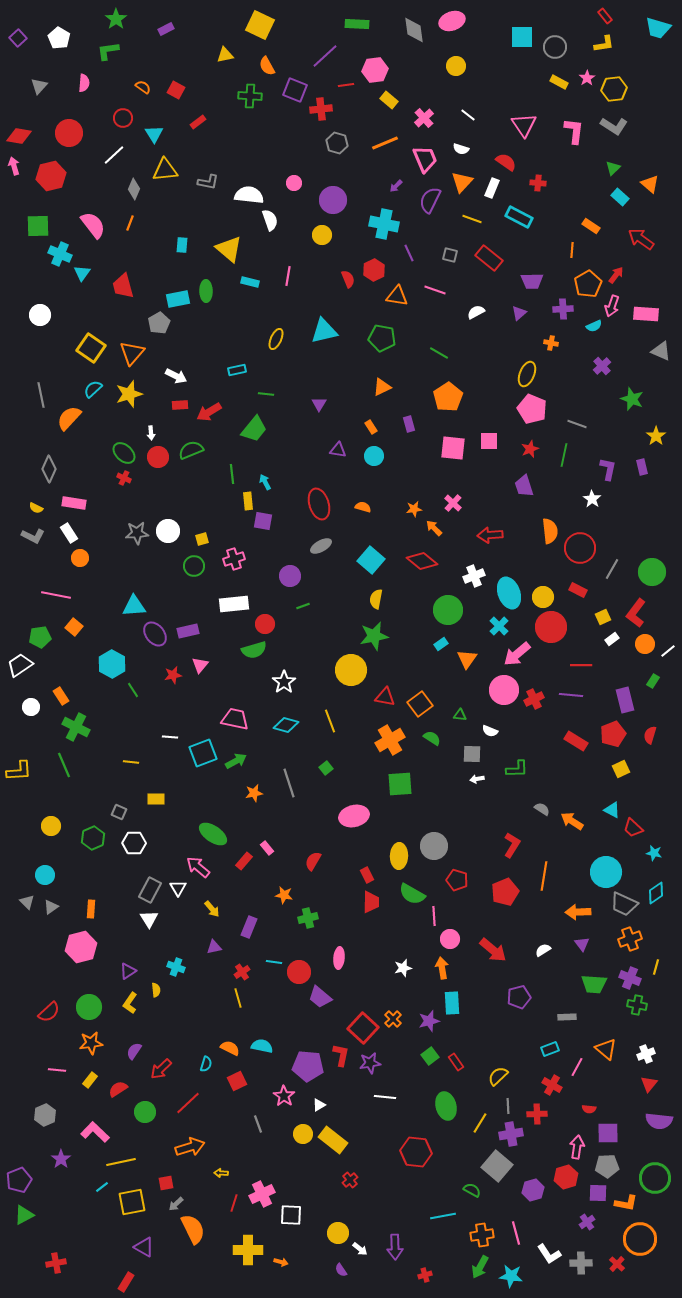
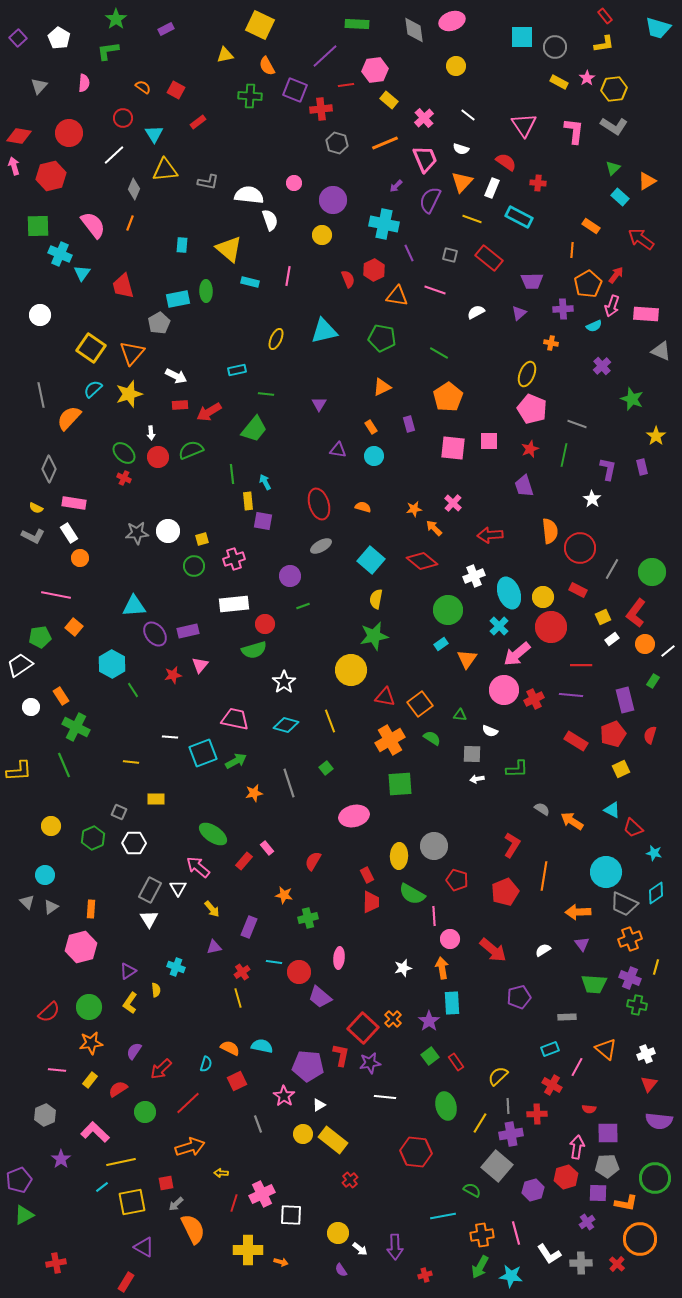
orange triangle at (650, 184): moved 3 px left, 3 px up; rotated 48 degrees clockwise
purple star at (429, 1021): rotated 20 degrees counterclockwise
